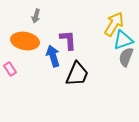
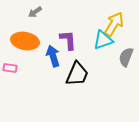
gray arrow: moved 1 px left, 4 px up; rotated 40 degrees clockwise
cyan triangle: moved 20 px left
pink rectangle: moved 1 px up; rotated 48 degrees counterclockwise
